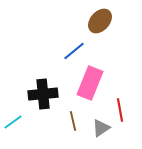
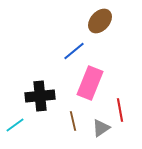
black cross: moved 3 px left, 2 px down
cyan line: moved 2 px right, 3 px down
